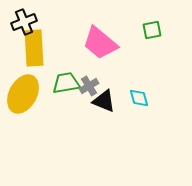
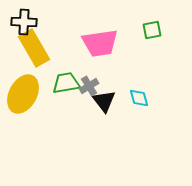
black cross: rotated 25 degrees clockwise
pink trapezoid: rotated 48 degrees counterclockwise
yellow rectangle: rotated 27 degrees counterclockwise
black triangle: rotated 30 degrees clockwise
